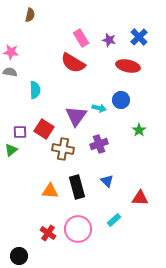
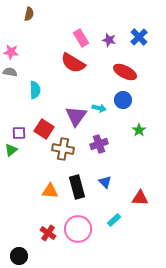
brown semicircle: moved 1 px left, 1 px up
red ellipse: moved 3 px left, 6 px down; rotated 15 degrees clockwise
blue circle: moved 2 px right
purple square: moved 1 px left, 1 px down
blue triangle: moved 2 px left, 1 px down
